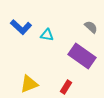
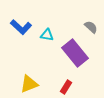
purple rectangle: moved 7 px left, 3 px up; rotated 16 degrees clockwise
